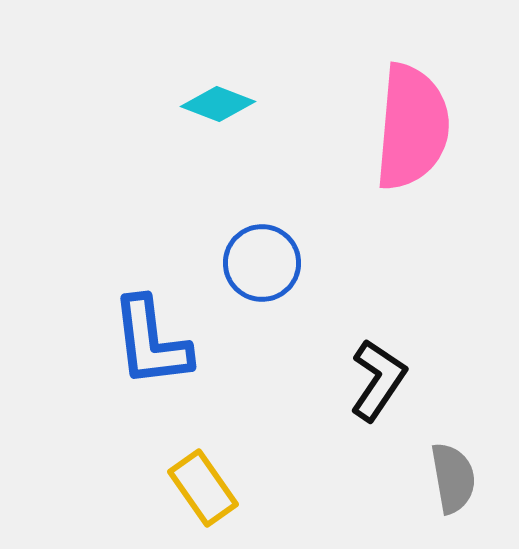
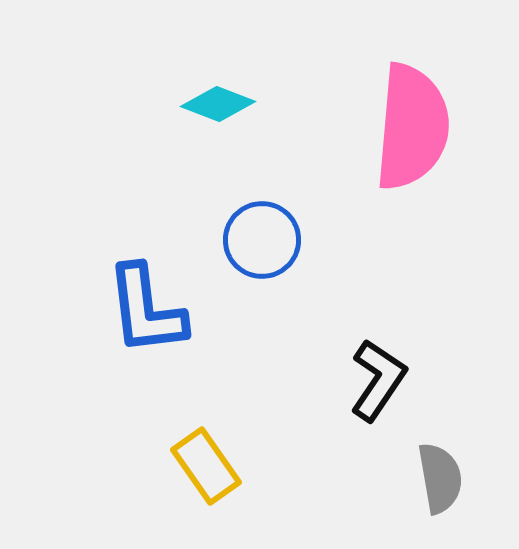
blue circle: moved 23 px up
blue L-shape: moved 5 px left, 32 px up
gray semicircle: moved 13 px left
yellow rectangle: moved 3 px right, 22 px up
